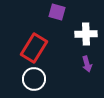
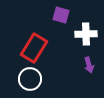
purple square: moved 4 px right, 3 px down
purple arrow: moved 2 px right, 1 px down
white circle: moved 4 px left
